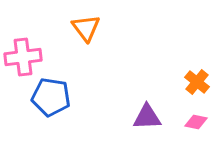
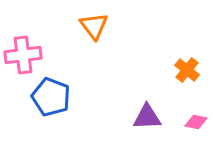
orange triangle: moved 8 px right, 2 px up
pink cross: moved 2 px up
orange cross: moved 10 px left, 12 px up
blue pentagon: rotated 12 degrees clockwise
